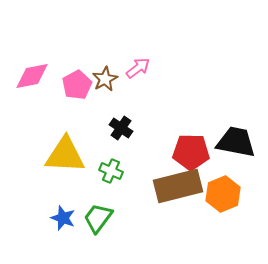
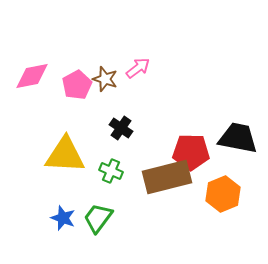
brown star: rotated 25 degrees counterclockwise
black trapezoid: moved 2 px right, 4 px up
brown rectangle: moved 11 px left, 9 px up
